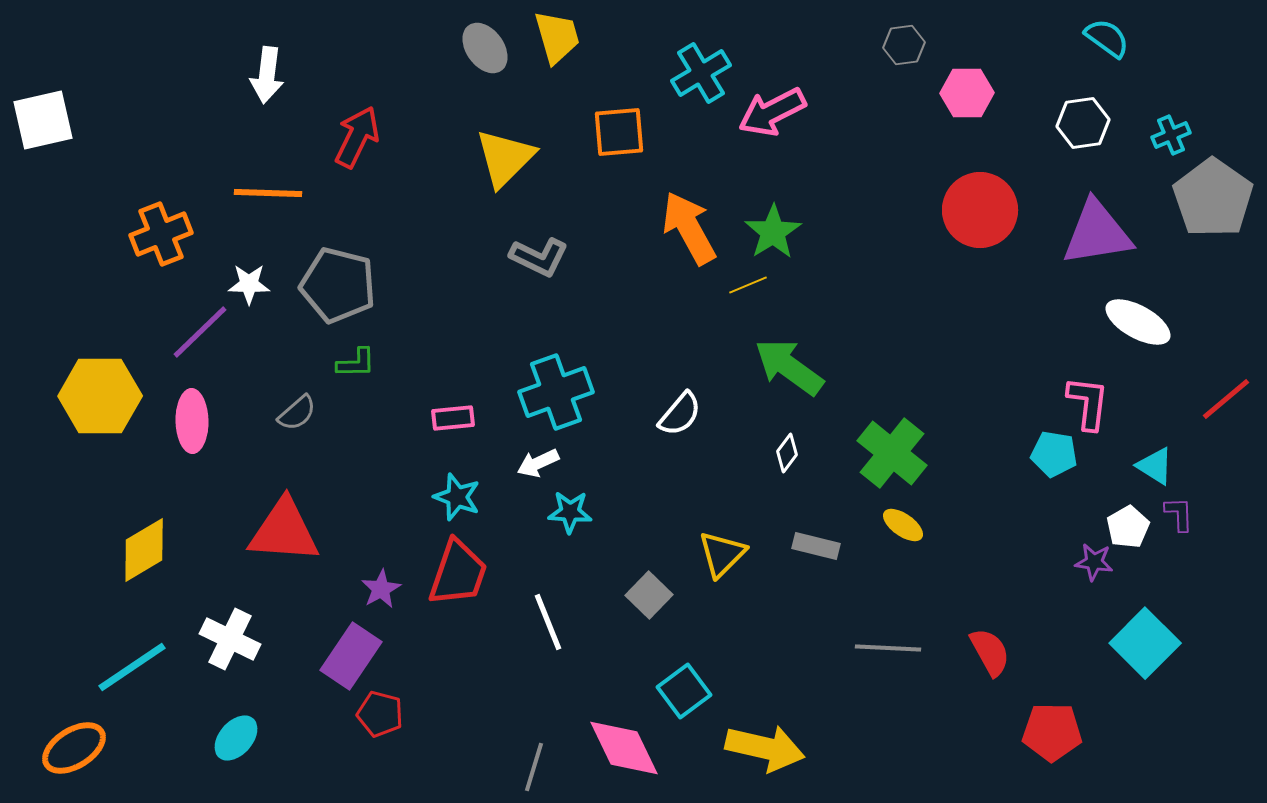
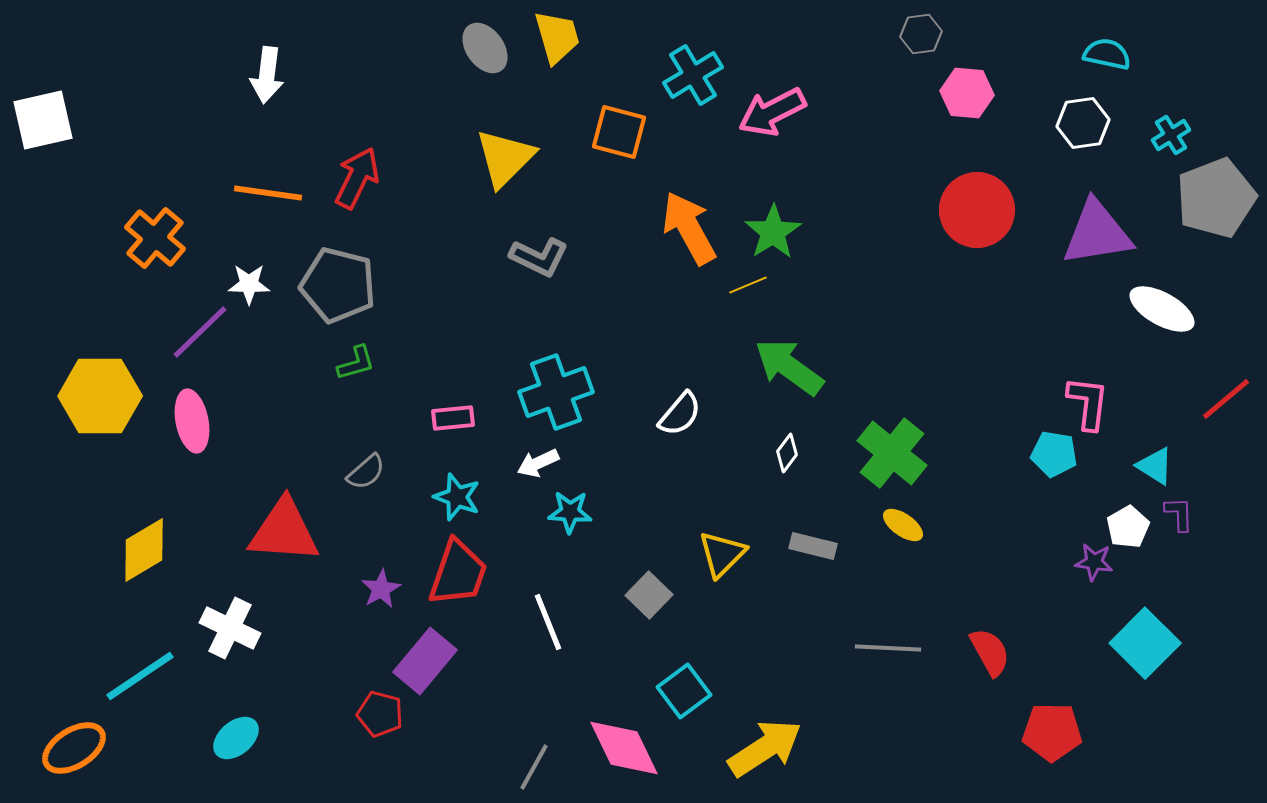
cyan semicircle at (1107, 38): moved 16 px down; rotated 24 degrees counterclockwise
gray hexagon at (904, 45): moved 17 px right, 11 px up
cyan cross at (701, 73): moved 8 px left, 2 px down
pink hexagon at (967, 93): rotated 6 degrees clockwise
orange square at (619, 132): rotated 20 degrees clockwise
cyan cross at (1171, 135): rotated 9 degrees counterclockwise
red arrow at (357, 137): moved 41 px down
orange line at (268, 193): rotated 6 degrees clockwise
gray pentagon at (1213, 198): moved 3 px right; rotated 16 degrees clockwise
red circle at (980, 210): moved 3 px left
orange cross at (161, 234): moved 6 px left, 4 px down; rotated 28 degrees counterclockwise
white ellipse at (1138, 322): moved 24 px right, 13 px up
green L-shape at (356, 363): rotated 15 degrees counterclockwise
gray semicircle at (297, 413): moved 69 px right, 59 px down
pink ellipse at (192, 421): rotated 10 degrees counterclockwise
gray rectangle at (816, 546): moved 3 px left
white cross at (230, 639): moved 11 px up
purple rectangle at (351, 656): moved 74 px right, 5 px down; rotated 6 degrees clockwise
cyan line at (132, 667): moved 8 px right, 9 px down
cyan ellipse at (236, 738): rotated 9 degrees clockwise
yellow arrow at (765, 748): rotated 46 degrees counterclockwise
gray line at (534, 767): rotated 12 degrees clockwise
